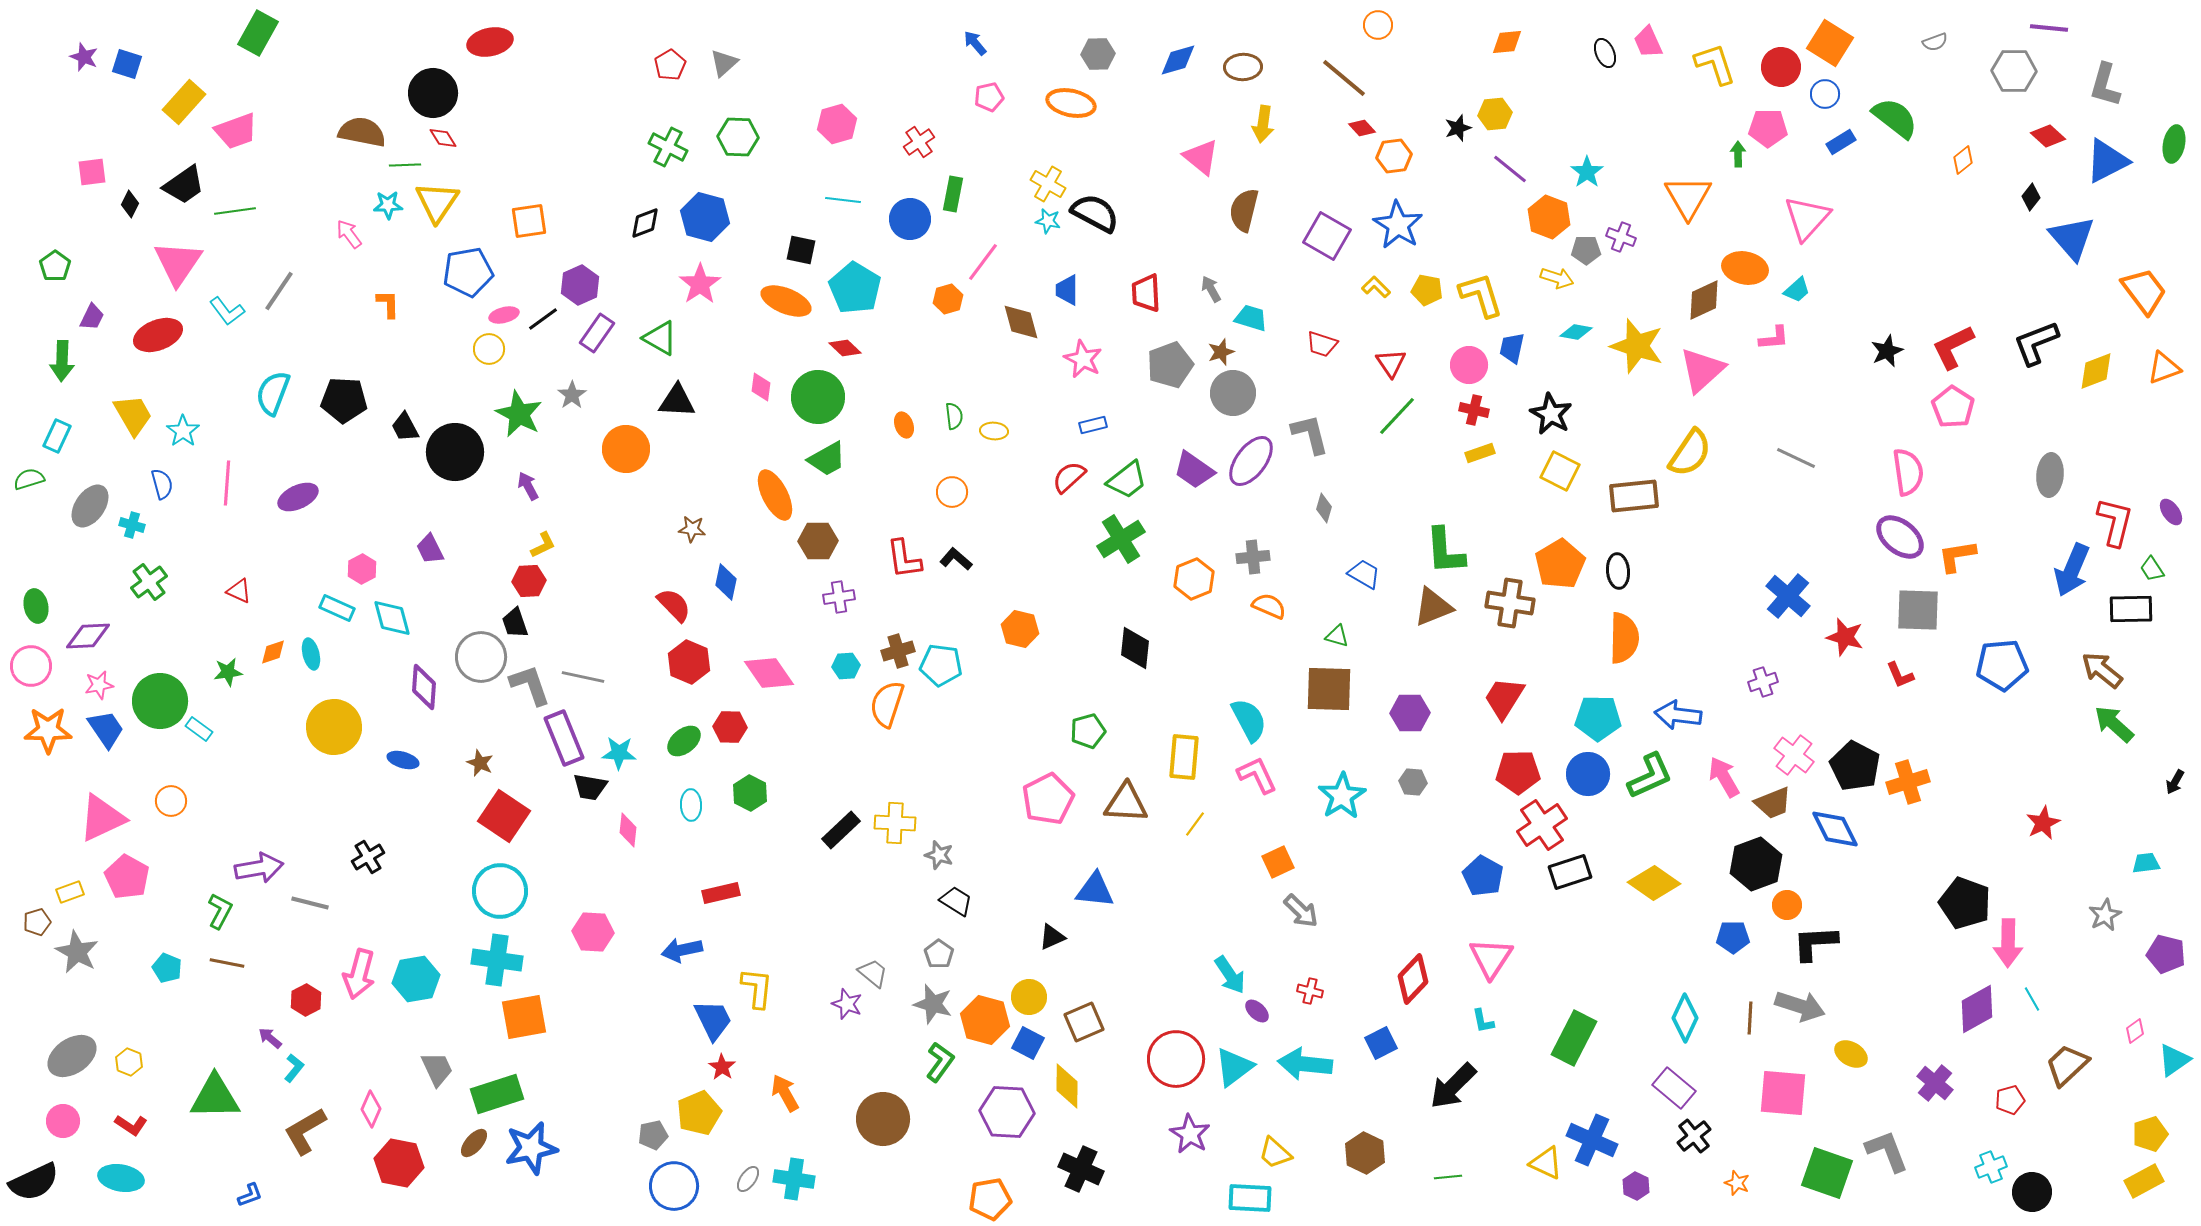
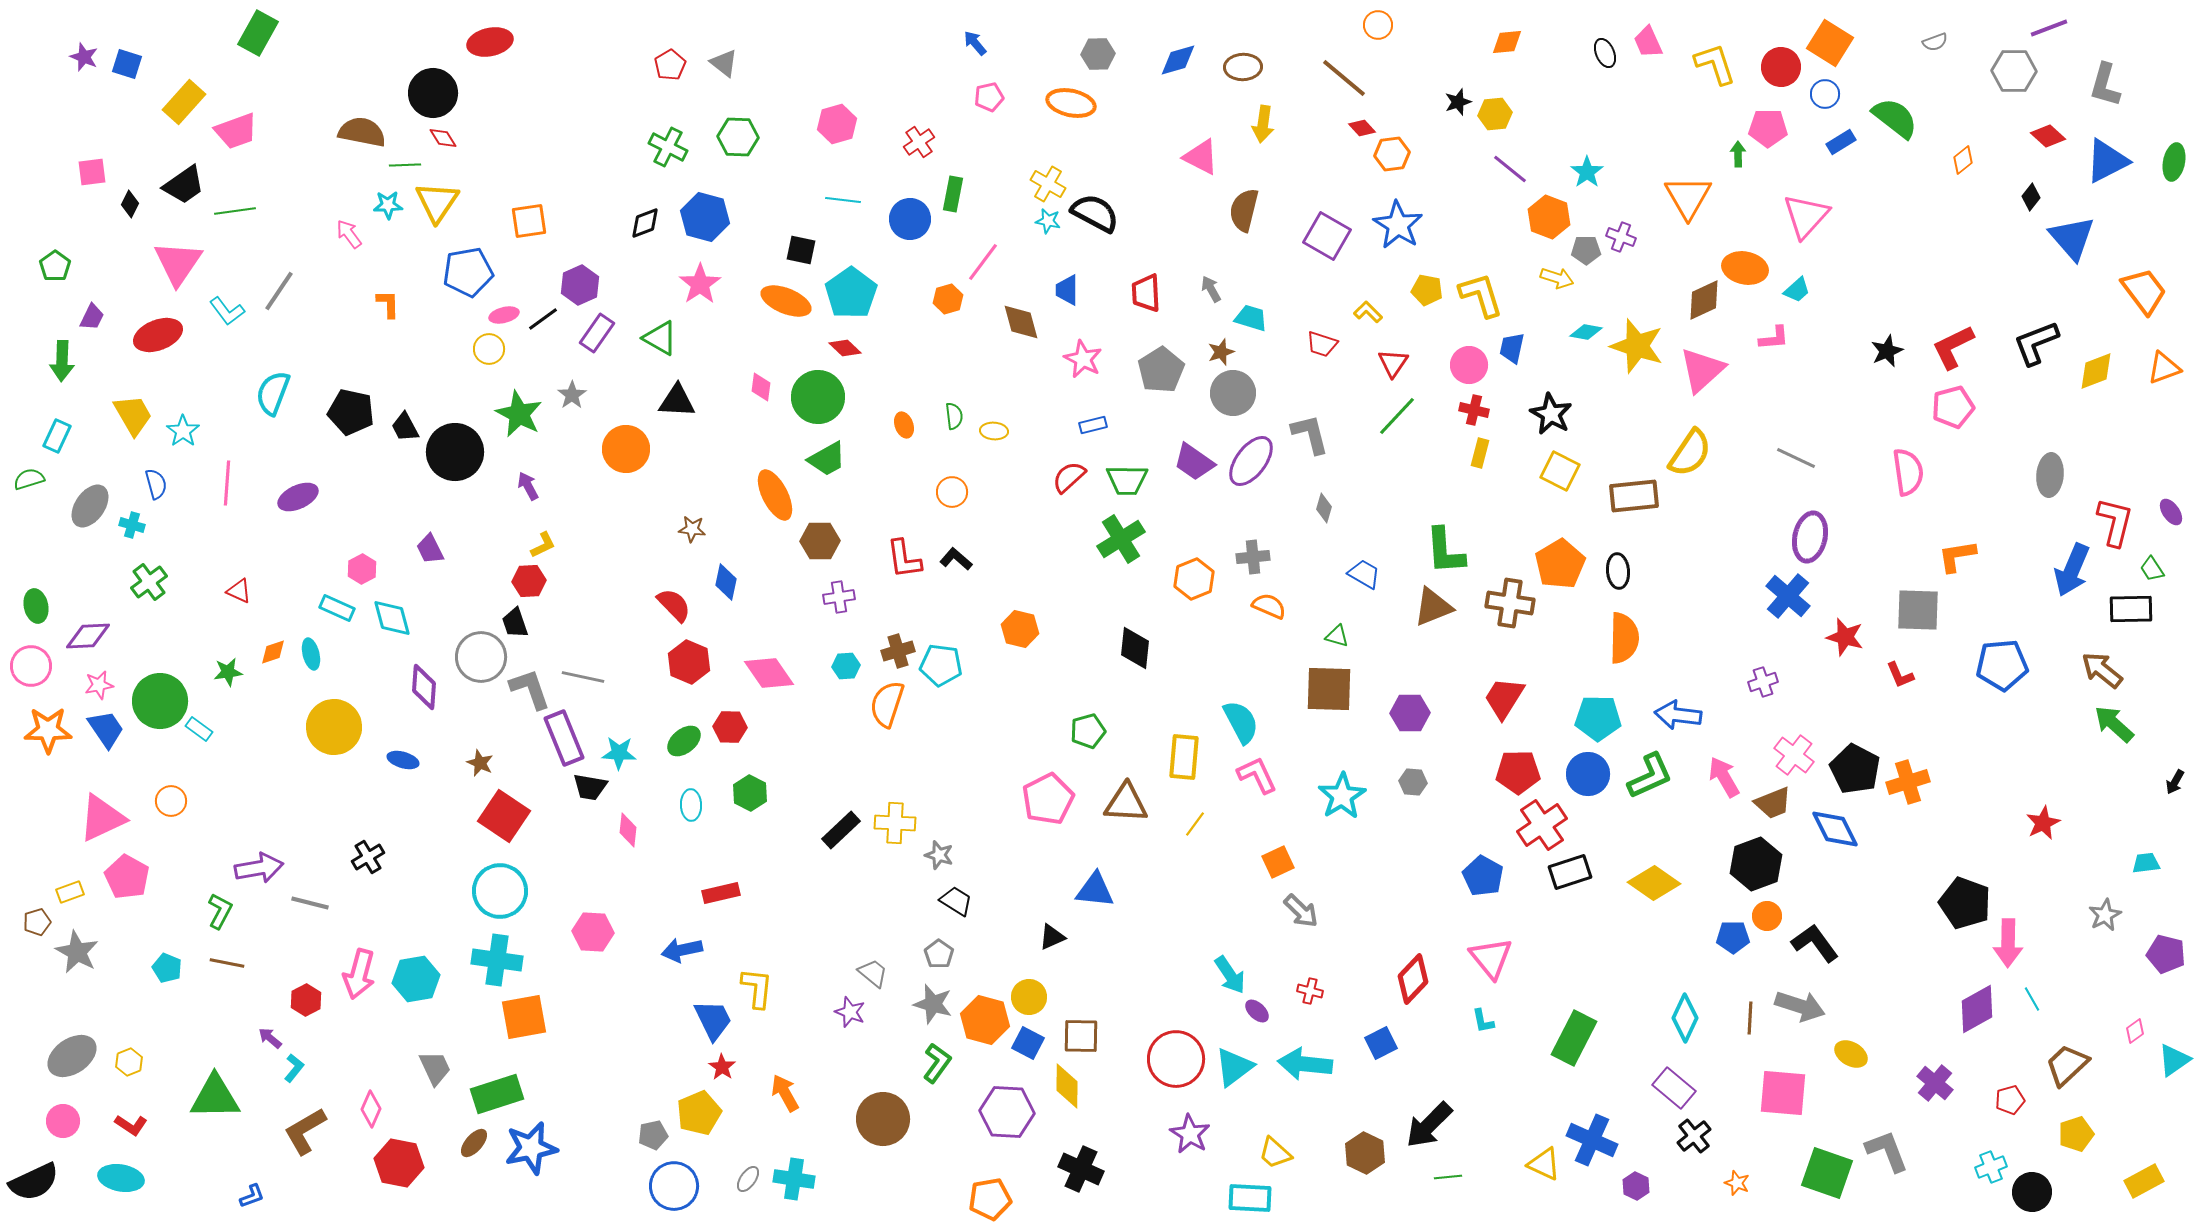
purple line at (2049, 28): rotated 27 degrees counterclockwise
gray triangle at (724, 63): rotated 40 degrees counterclockwise
black star at (1458, 128): moved 26 px up
green ellipse at (2174, 144): moved 18 px down
orange hexagon at (1394, 156): moved 2 px left, 2 px up
pink triangle at (1201, 157): rotated 12 degrees counterclockwise
pink triangle at (1807, 218): moved 1 px left, 2 px up
yellow L-shape at (1376, 287): moved 8 px left, 25 px down
cyan pentagon at (855, 288): moved 4 px left, 5 px down; rotated 6 degrees clockwise
cyan diamond at (1576, 332): moved 10 px right
red triangle at (1391, 363): moved 2 px right; rotated 8 degrees clockwise
gray pentagon at (1170, 365): moved 9 px left, 5 px down; rotated 12 degrees counterclockwise
black pentagon at (344, 400): moved 7 px right, 12 px down; rotated 9 degrees clockwise
pink pentagon at (1953, 407): rotated 24 degrees clockwise
yellow rectangle at (1480, 453): rotated 56 degrees counterclockwise
purple trapezoid at (1194, 470): moved 8 px up
green trapezoid at (1127, 480): rotated 39 degrees clockwise
blue semicircle at (162, 484): moved 6 px left
purple ellipse at (1900, 537): moved 90 px left; rotated 63 degrees clockwise
brown hexagon at (818, 541): moved 2 px right
gray L-shape at (530, 685): moved 4 px down
cyan semicircle at (1249, 720): moved 8 px left, 2 px down
black pentagon at (1855, 766): moved 3 px down
orange circle at (1787, 905): moved 20 px left, 11 px down
black L-shape at (1815, 943): rotated 57 degrees clockwise
pink triangle at (1491, 958): rotated 12 degrees counterclockwise
purple star at (847, 1004): moved 3 px right, 8 px down
brown square at (1084, 1022): moved 3 px left, 14 px down; rotated 24 degrees clockwise
yellow hexagon at (129, 1062): rotated 16 degrees clockwise
green L-shape at (940, 1062): moved 3 px left, 1 px down
gray trapezoid at (437, 1069): moved 2 px left, 1 px up
black arrow at (1453, 1086): moved 24 px left, 39 px down
yellow pentagon at (2150, 1134): moved 74 px left
yellow triangle at (1546, 1163): moved 2 px left, 1 px down
blue L-shape at (250, 1195): moved 2 px right, 1 px down
